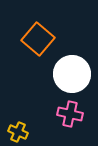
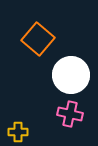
white circle: moved 1 px left, 1 px down
yellow cross: rotated 24 degrees counterclockwise
